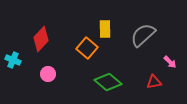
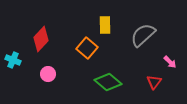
yellow rectangle: moved 4 px up
red triangle: rotated 42 degrees counterclockwise
